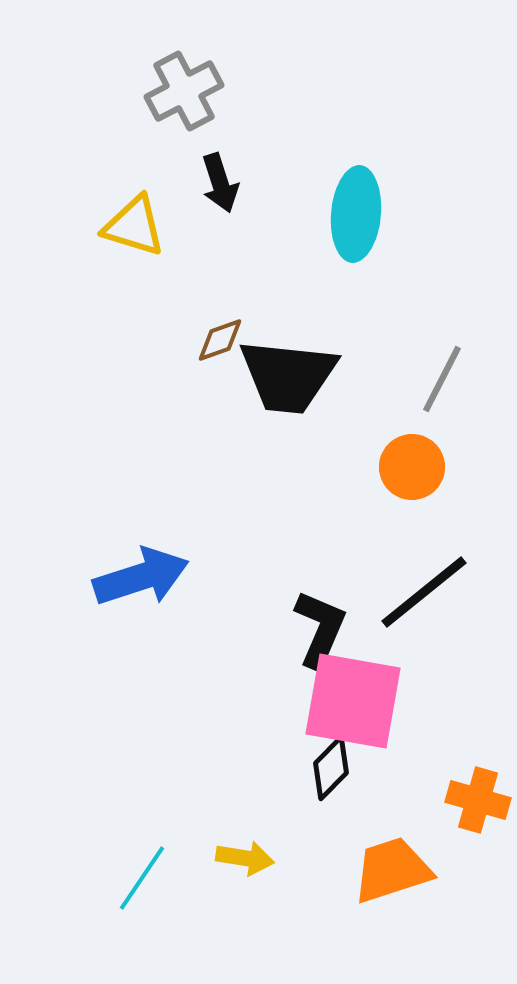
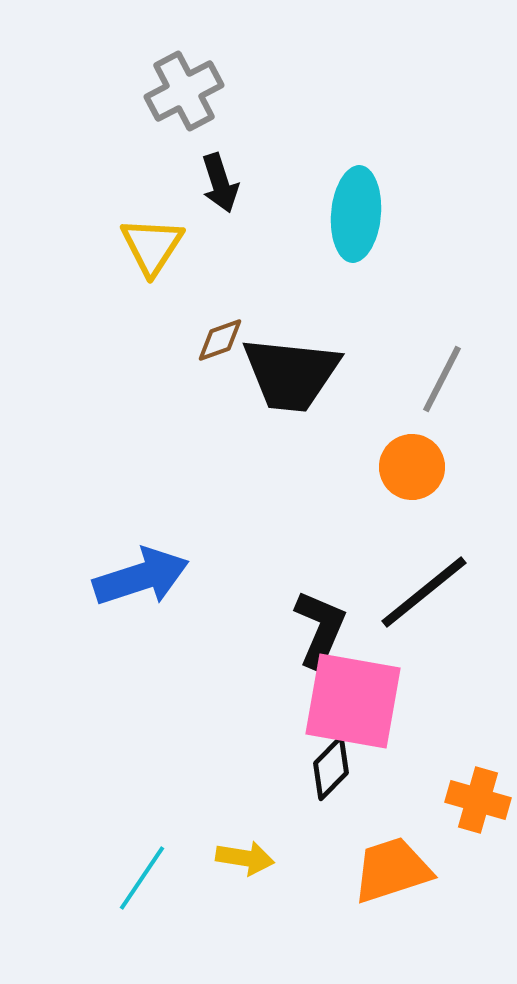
yellow triangle: moved 18 px right, 20 px down; rotated 46 degrees clockwise
black trapezoid: moved 3 px right, 2 px up
